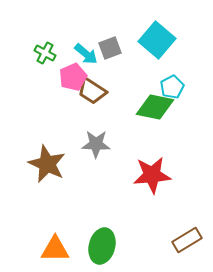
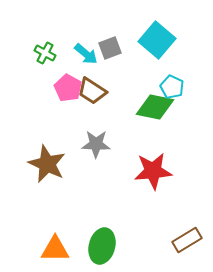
pink pentagon: moved 5 px left, 11 px down; rotated 20 degrees counterclockwise
cyan pentagon: rotated 20 degrees counterclockwise
red star: moved 1 px right, 4 px up
